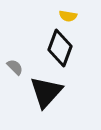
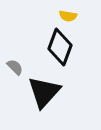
black diamond: moved 1 px up
black triangle: moved 2 px left
